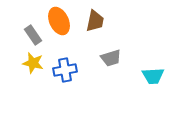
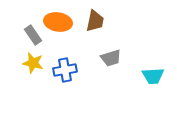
orange ellipse: moved 1 px left, 1 px down; rotated 56 degrees counterclockwise
